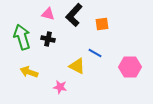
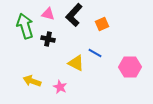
orange square: rotated 16 degrees counterclockwise
green arrow: moved 3 px right, 11 px up
yellow triangle: moved 1 px left, 3 px up
yellow arrow: moved 3 px right, 9 px down
pink star: rotated 16 degrees clockwise
